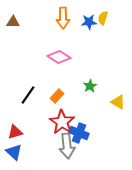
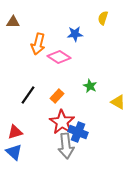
orange arrow: moved 25 px left, 26 px down; rotated 15 degrees clockwise
blue star: moved 14 px left, 12 px down
green star: rotated 16 degrees counterclockwise
blue cross: moved 1 px left, 1 px up
gray arrow: moved 1 px left
